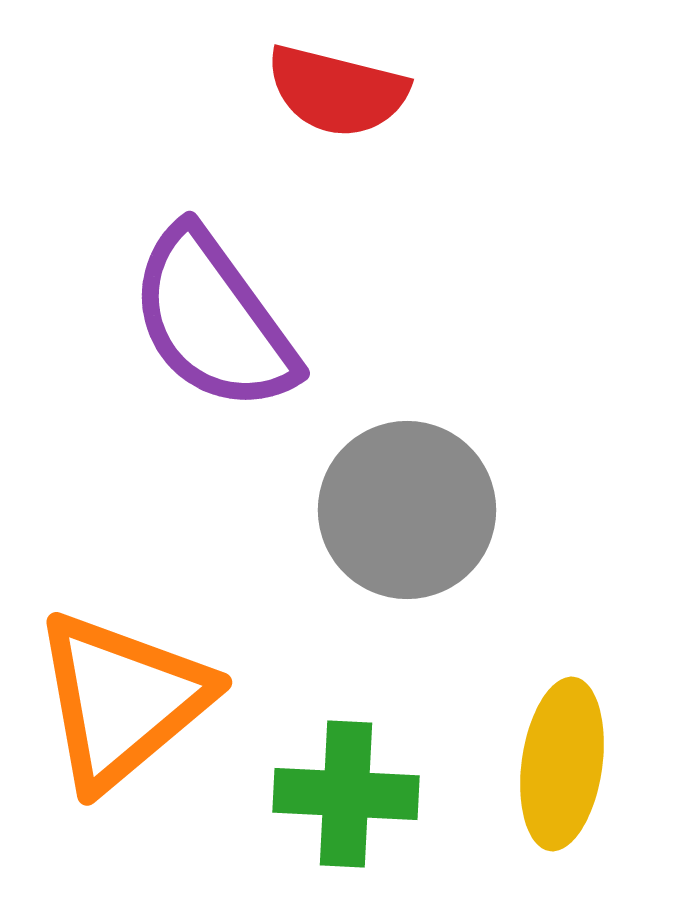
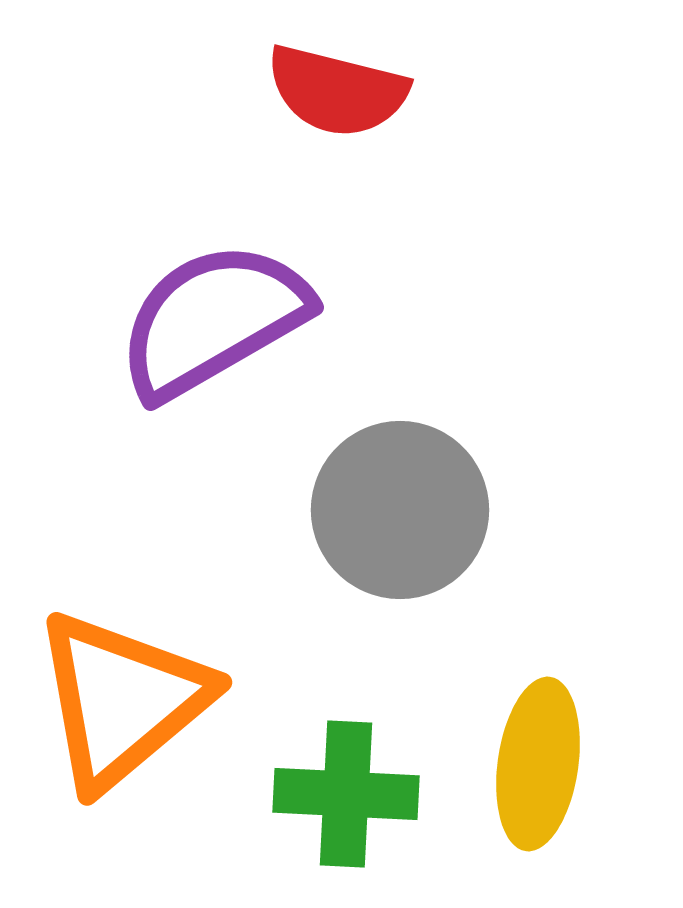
purple semicircle: rotated 96 degrees clockwise
gray circle: moved 7 px left
yellow ellipse: moved 24 px left
